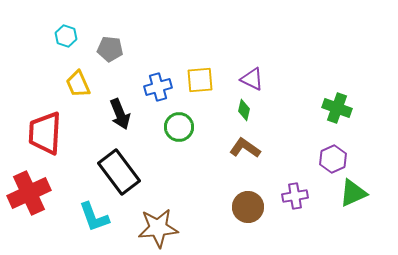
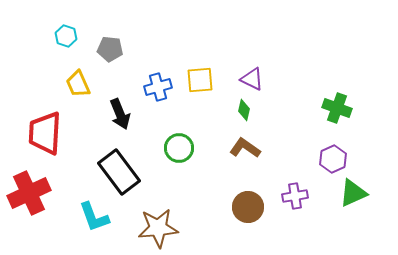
green circle: moved 21 px down
